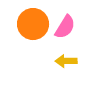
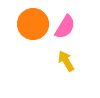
yellow arrow: rotated 60 degrees clockwise
